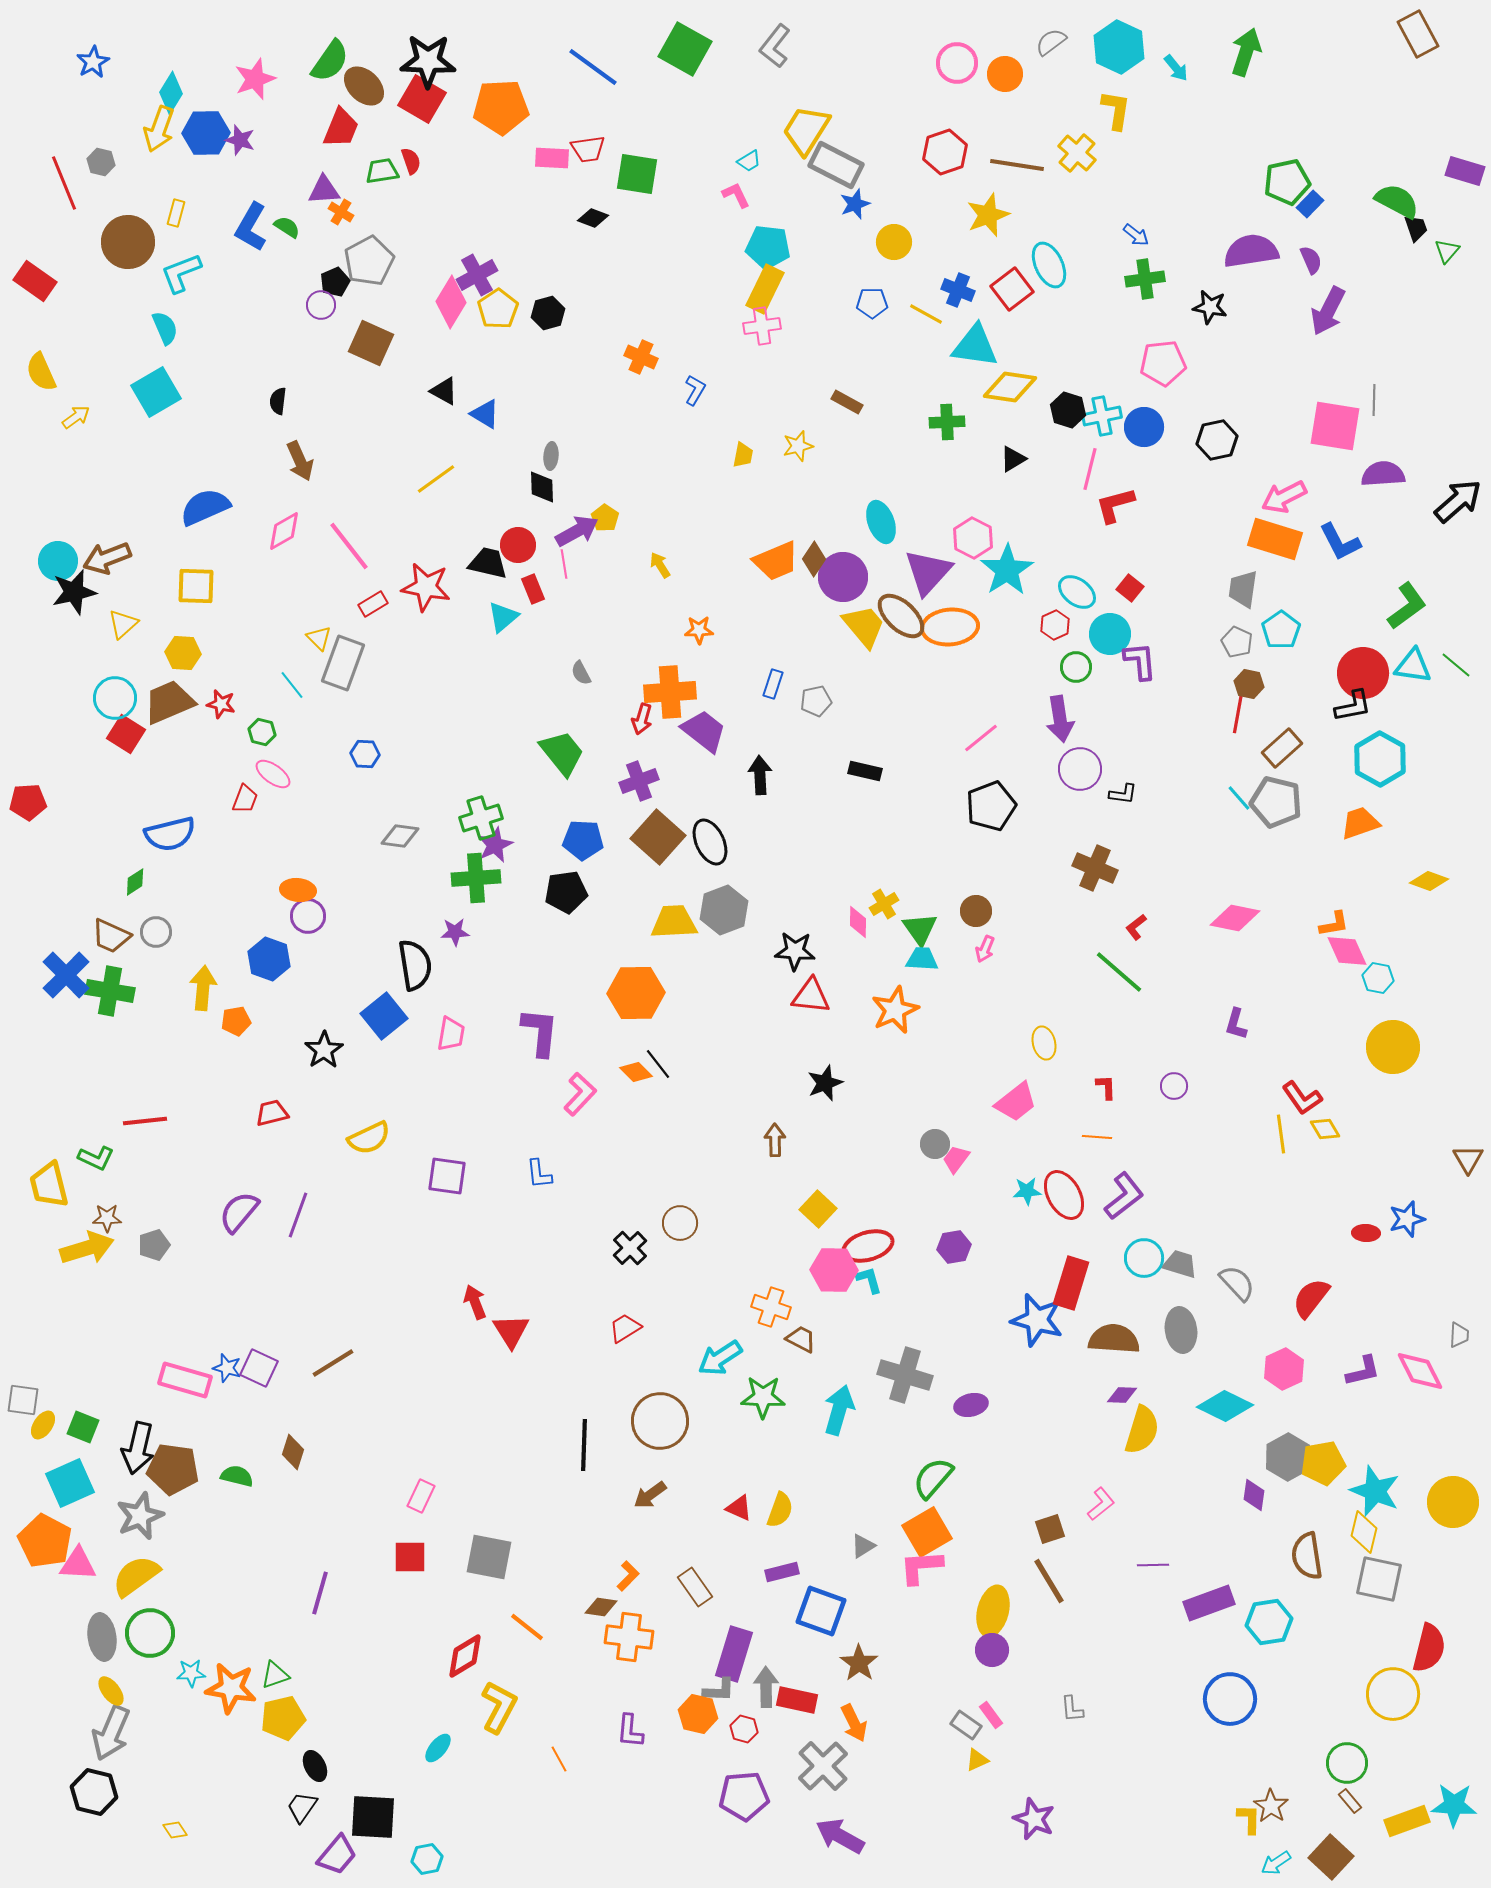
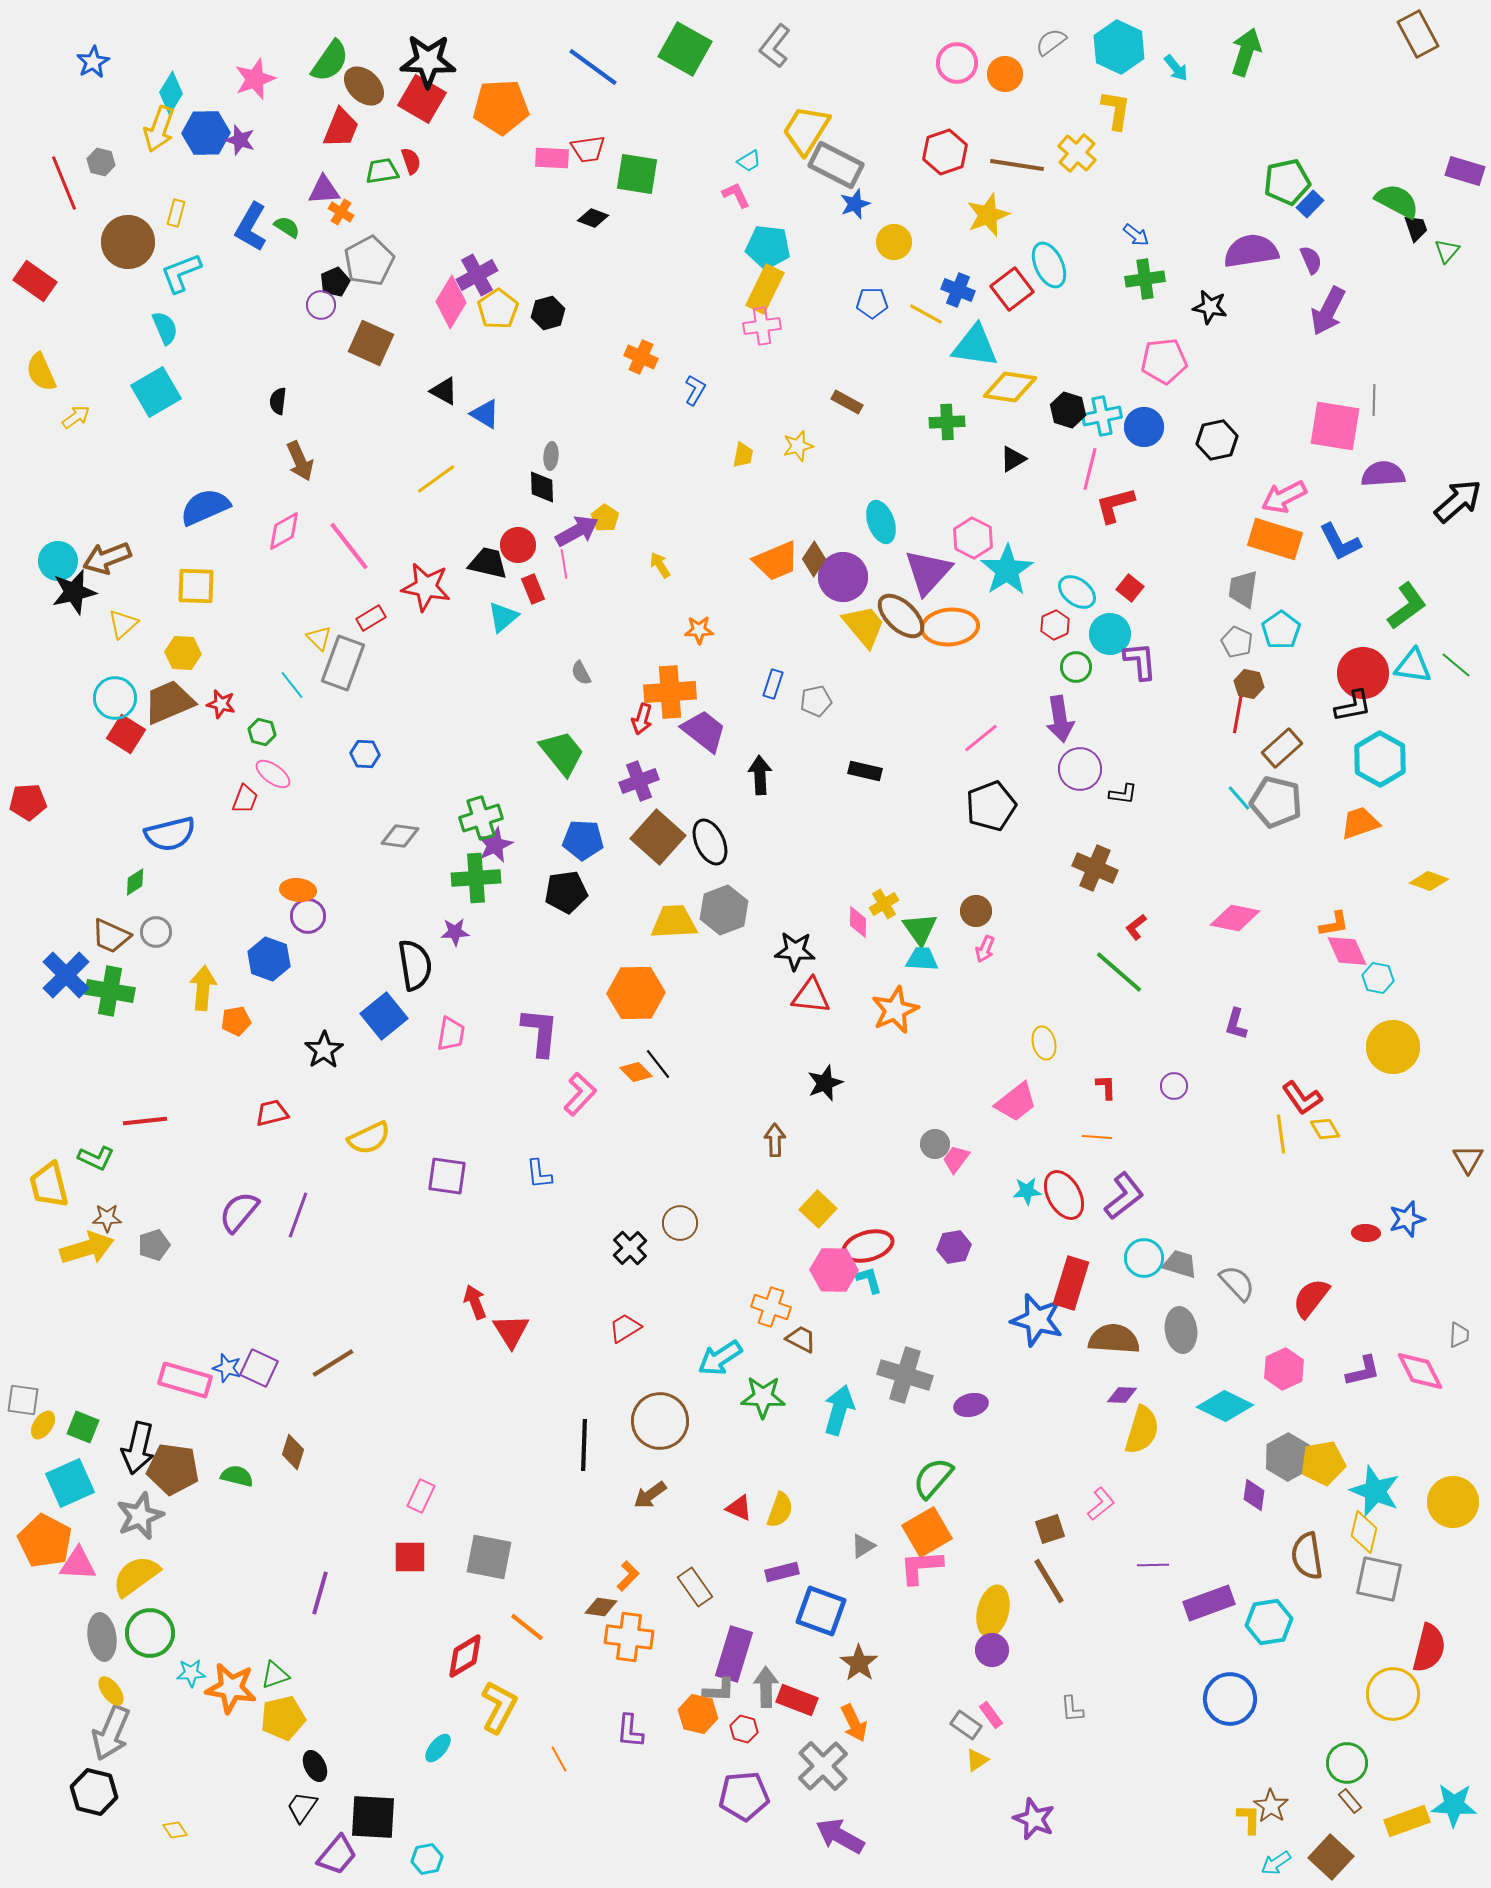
pink pentagon at (1163, 363): moved 1 px right, 2 px up
red rectangle at (373, 604): moved 2 px left, 14 px down
red rectangle at (797, 1700): rotated 9 degrees clockwise
yellow triangle at (977, 1760): rotated 10 degrees counterclockwise
